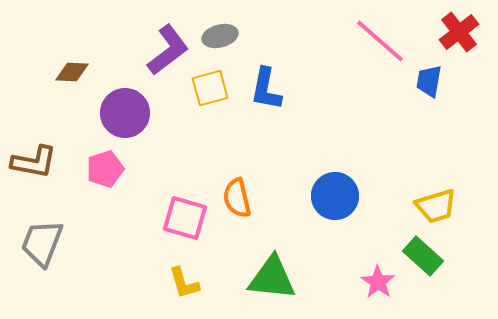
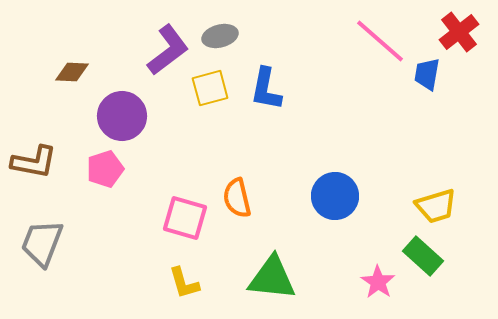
blue trapezoid: moved 2 px left, 7 px up
purple circle: moved 3 px left, 3 px down
